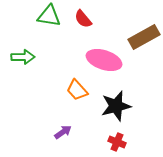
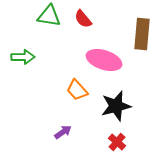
brown rectangle: moved 2 px left, 3 px up; rotated 56 degrees counterclockwise
red cross: rotated 18 degrees clockwise
